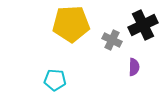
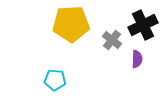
gray cross: rotated 12 degrees clockwise
purple semicircle: moved 3 px right, 8 px up
